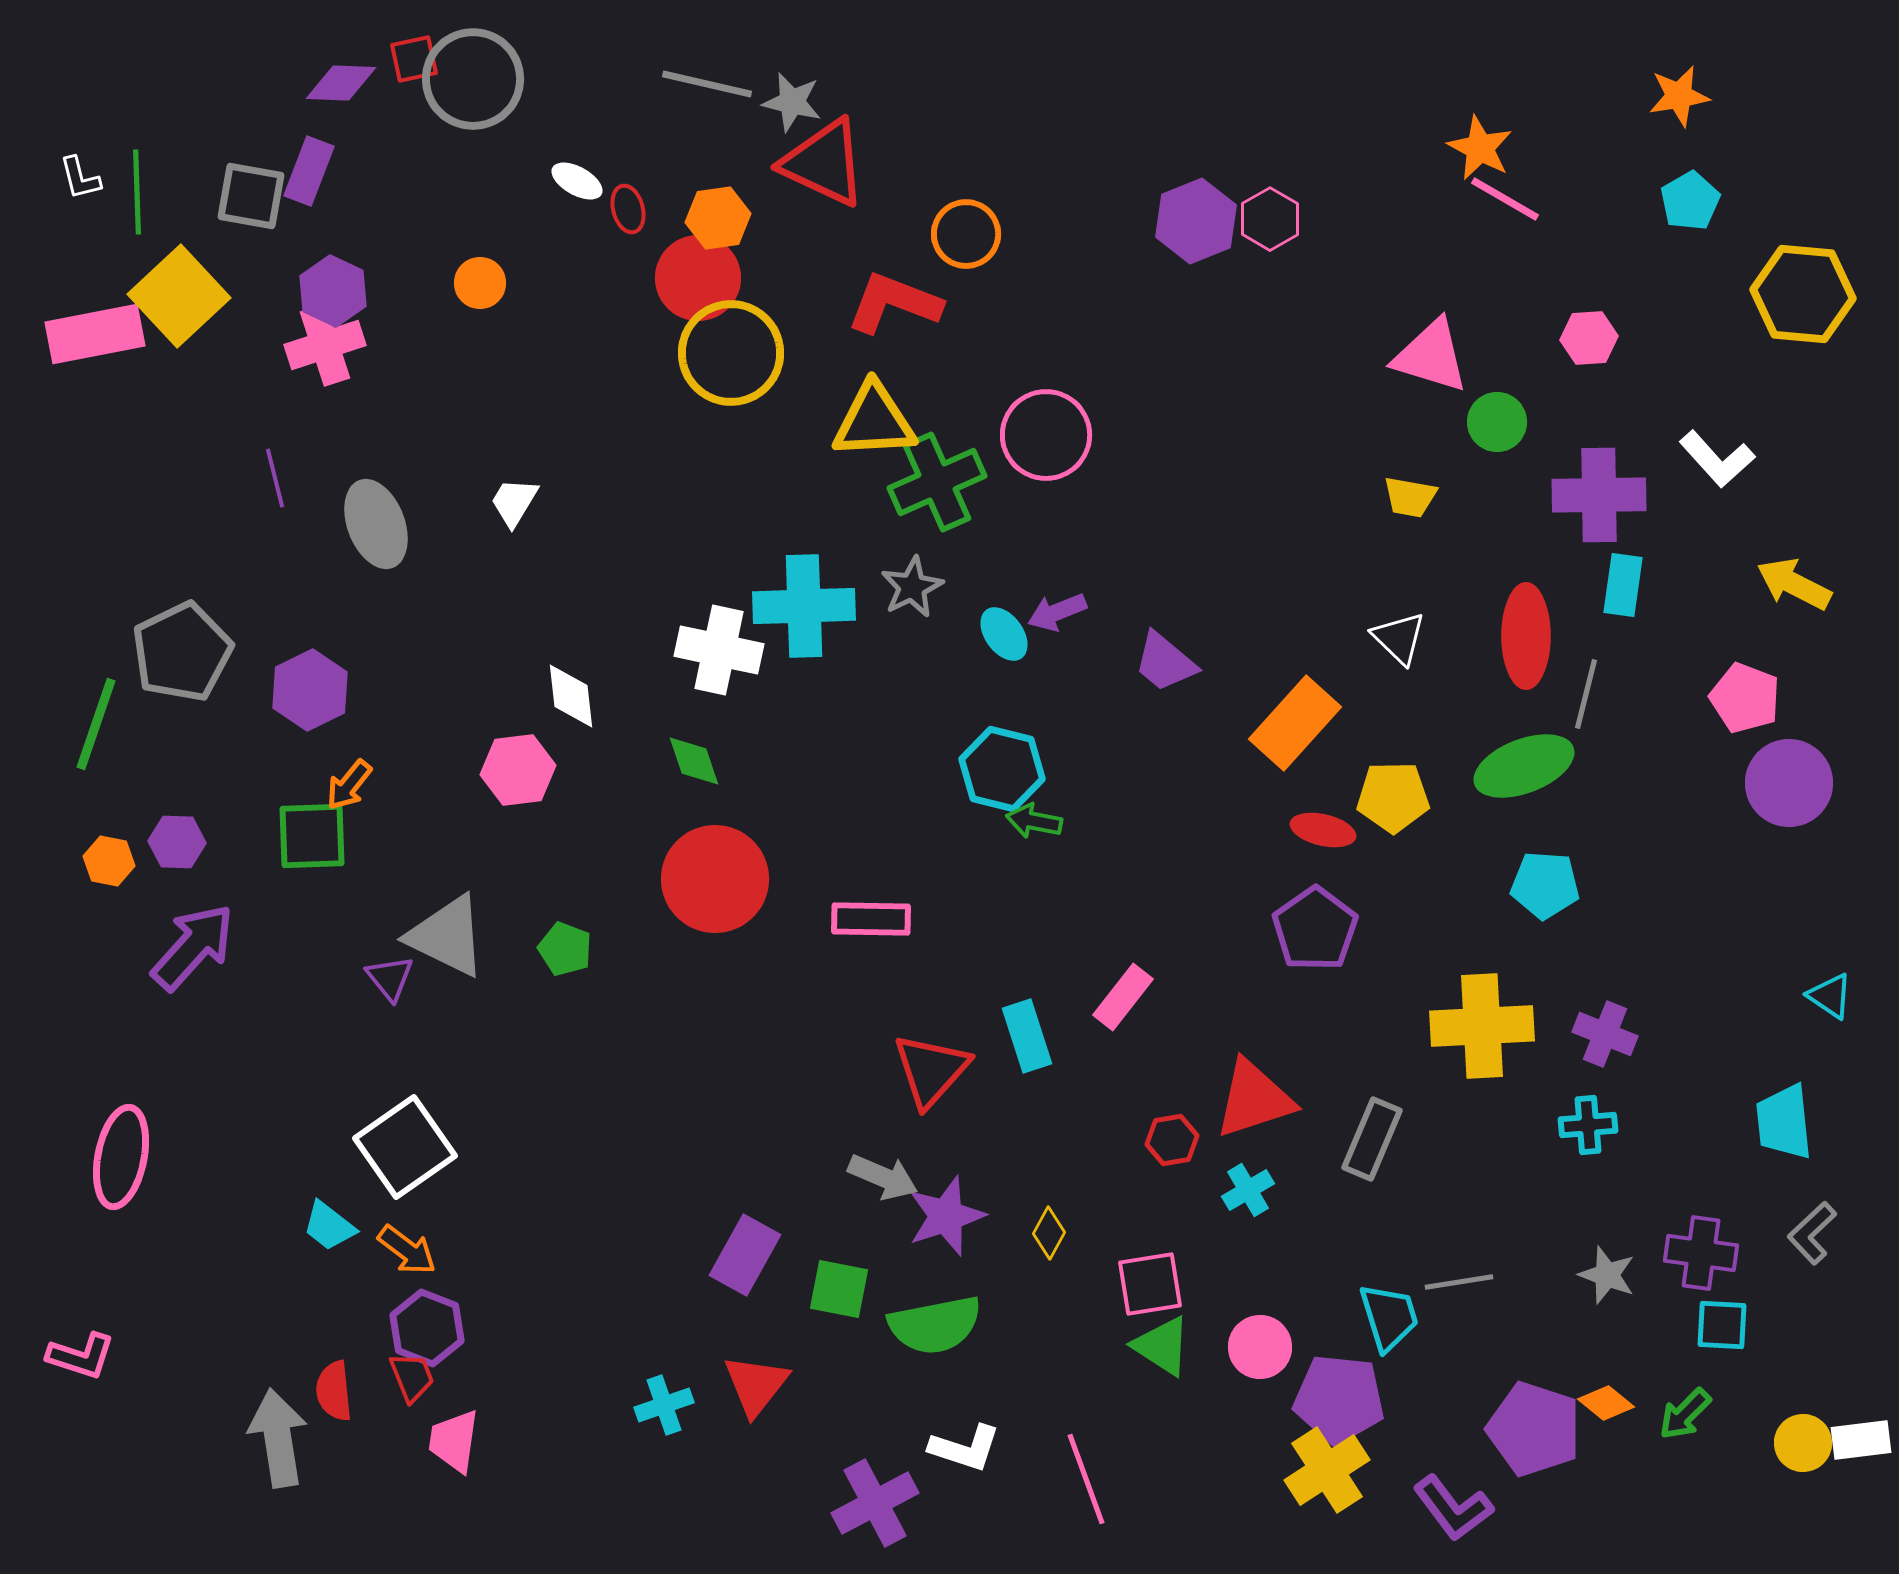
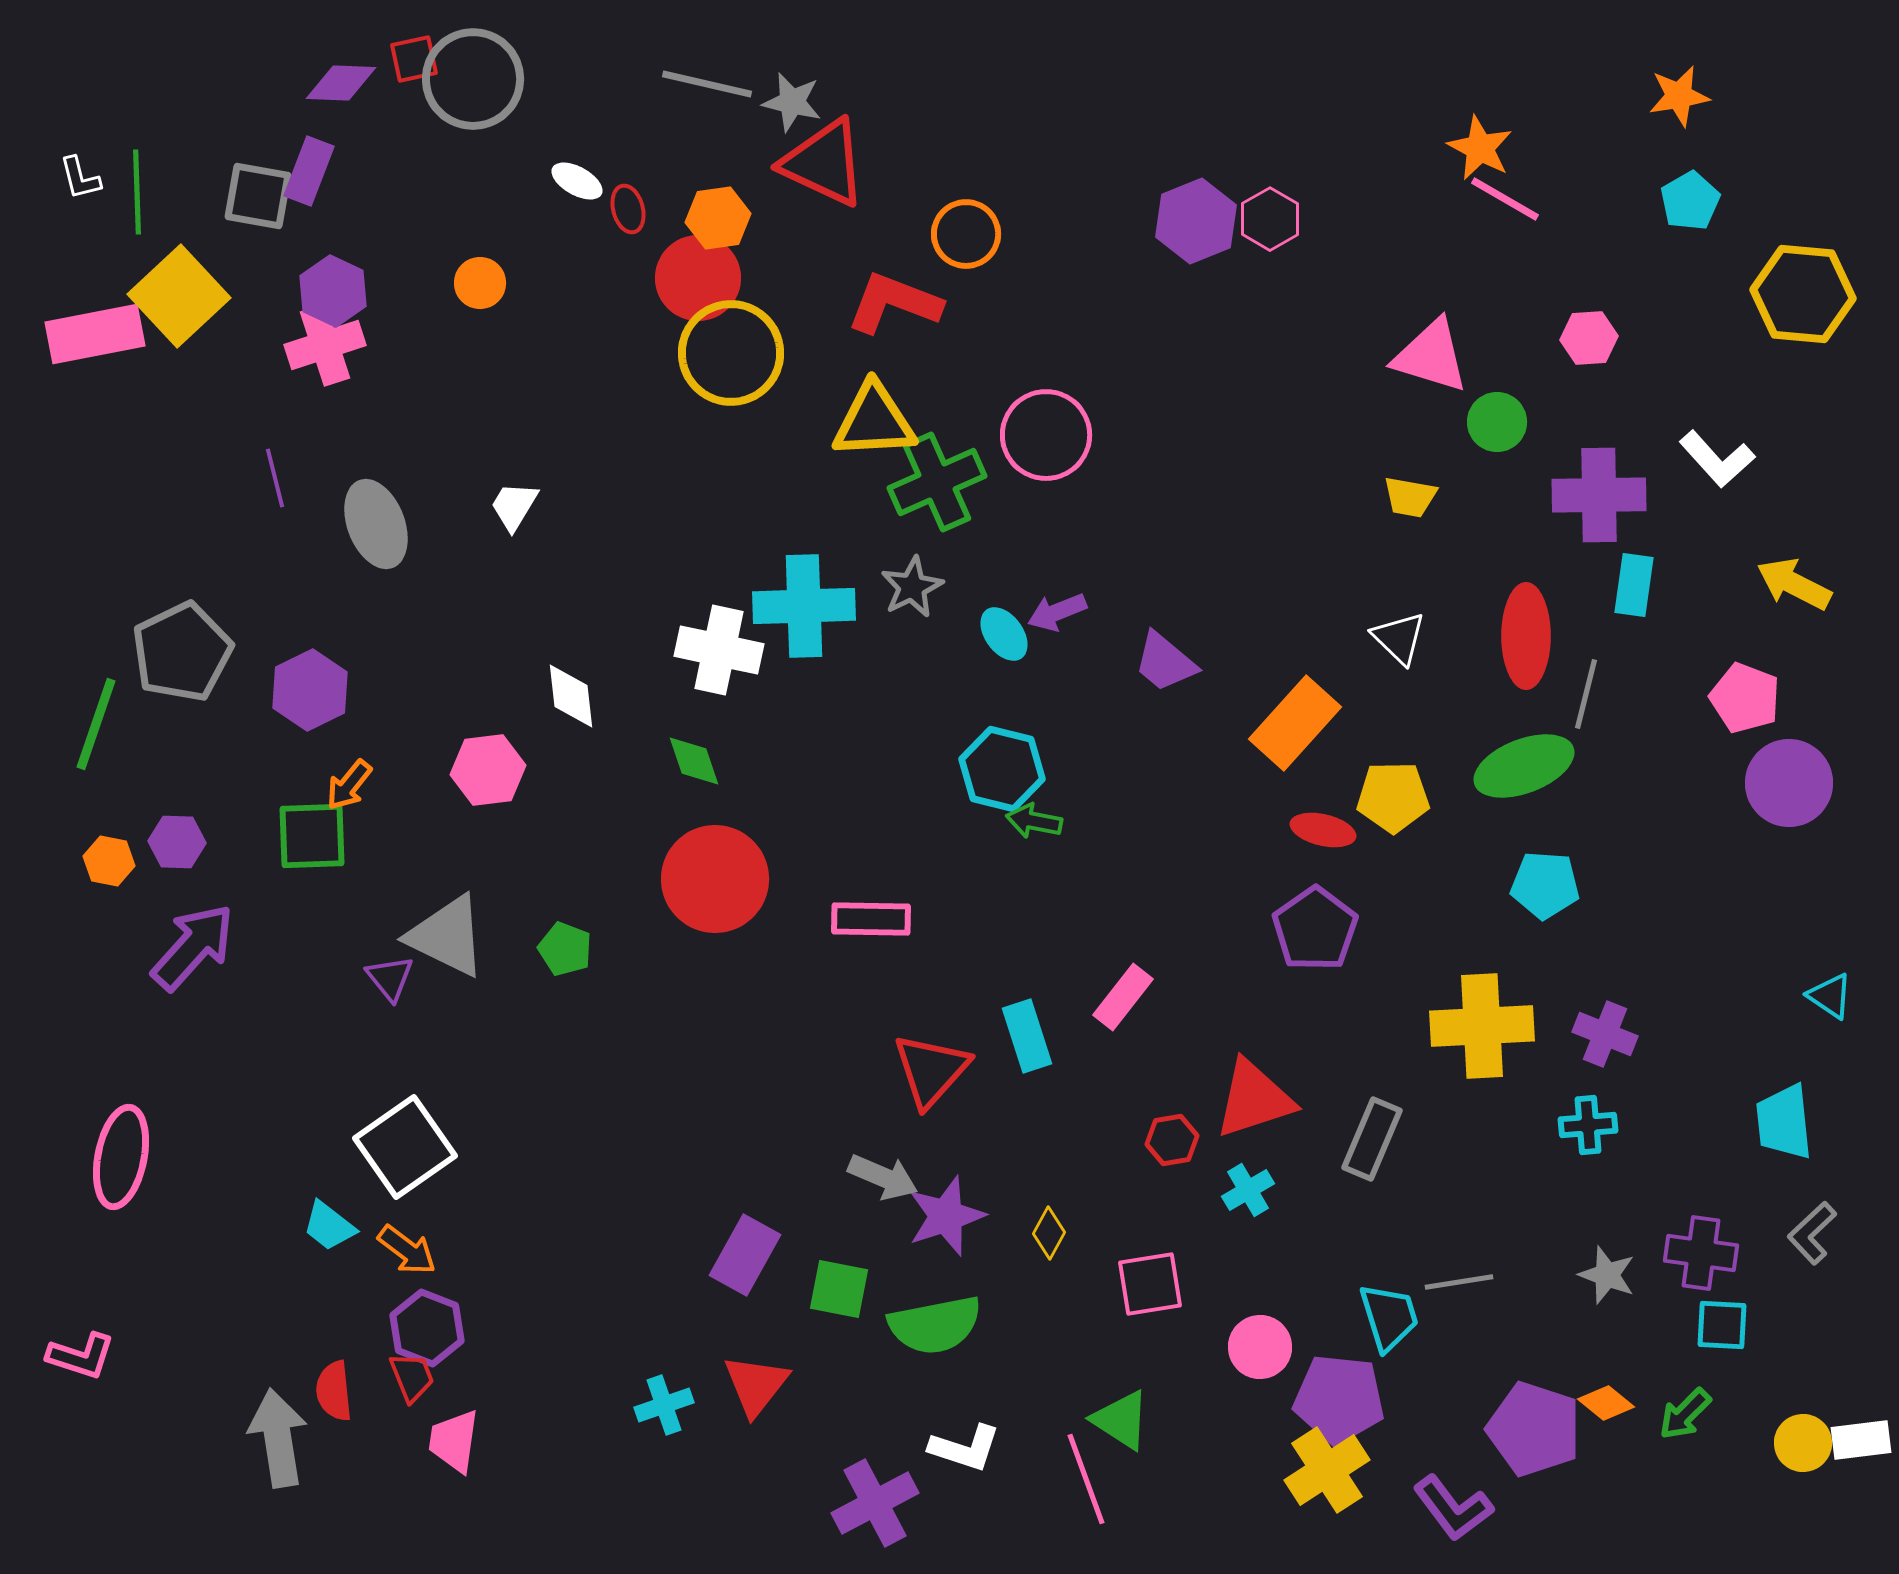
gray square at (251, 196): moved 7 px right
white trapezoid at (514, 502): moved 4 px down
cyan rectangle at (1623, 585): moved 11 px right
pink hexagon at (518, 770): moved 30 px left
green triangle at (1162, 1346): moved 41 px left, 74 px down
